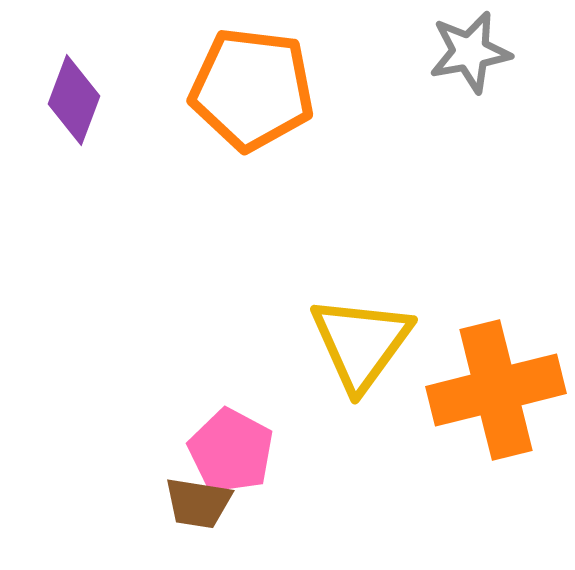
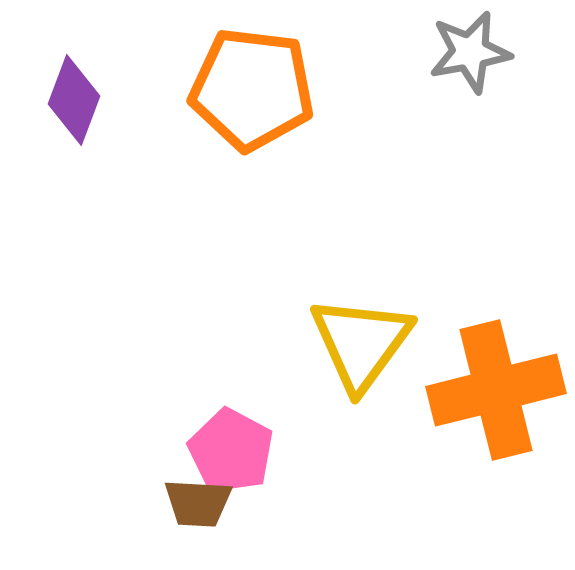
brown trapezoid: rotated 6 degrees counterclockwise
